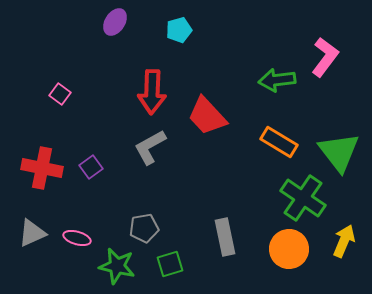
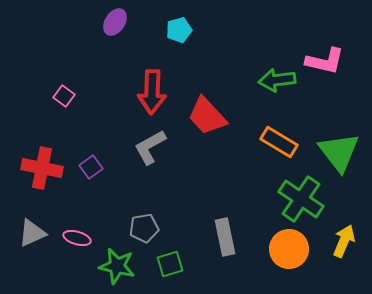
pink L-shape: moved 4 px down; rotated 66 degrees clockwise
pink square: moved 4 px right, 2 px down
green cross: moved 2 px left, 1 px down
